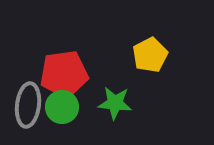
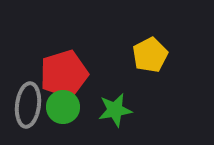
red pentagon: rotated 9 degrees counterclockwise
green star: moved 7 px down; rotated 16 degrees counterclockwise
green circle: moved 1 px right
